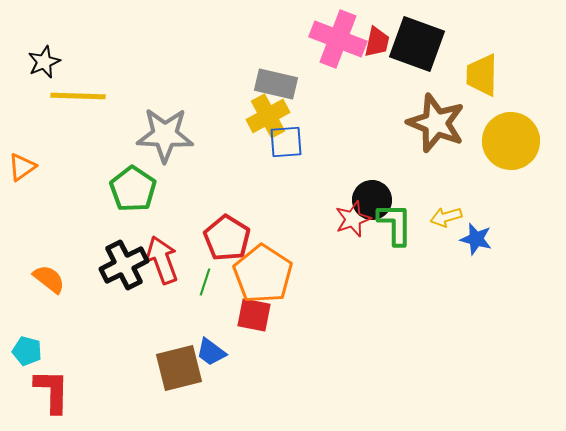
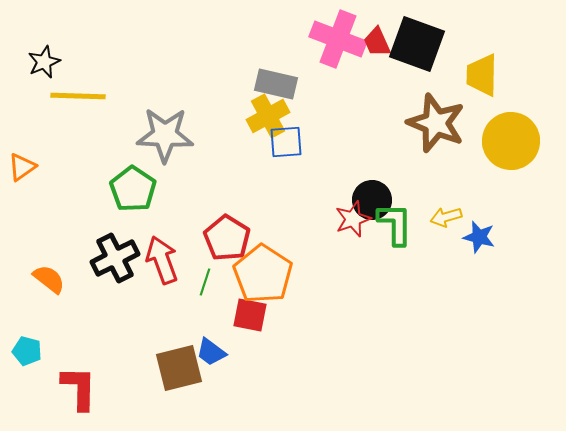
red trapezoid: rotated 144 degrees clockwise
blue star: moved 3 px right, 2 px up
black cross: moved 9 px left, 7 px up
red square: moved 4 px left
red L-shape: moved 27 px right, 3 px up
